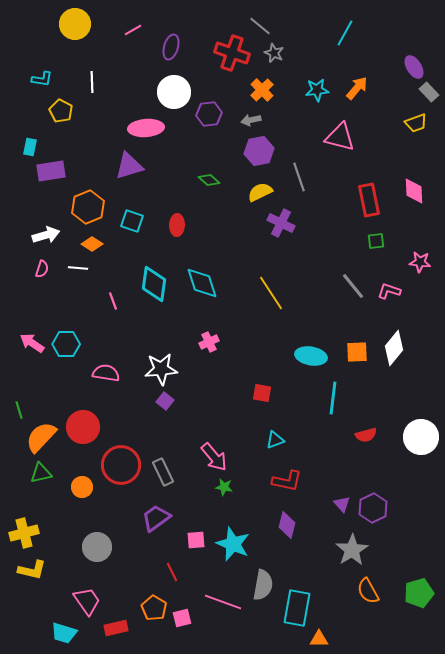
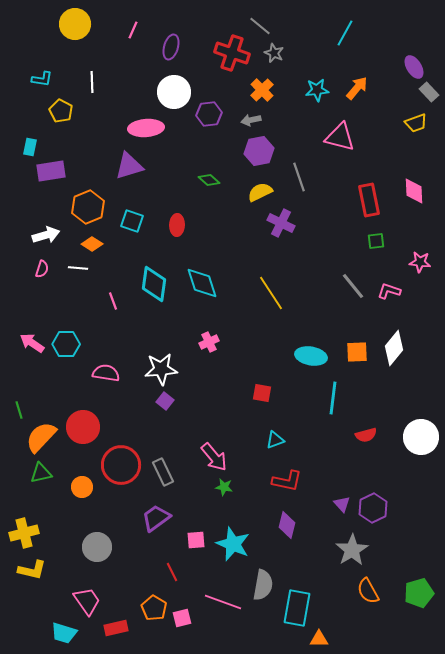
pink line at (133, 30): rotated 36 degrees counterclockwise
